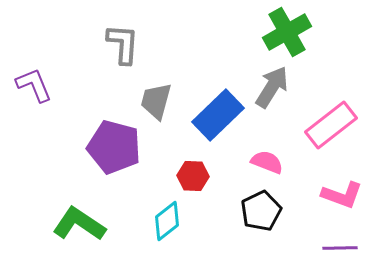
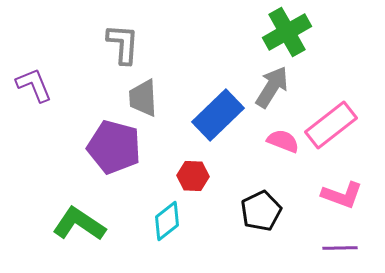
gray trapezoid: moved 13 px left, 3 px up; rotated 18 degrees counterclockwise
pink semicircle: moved 16 px right, 21 px up
